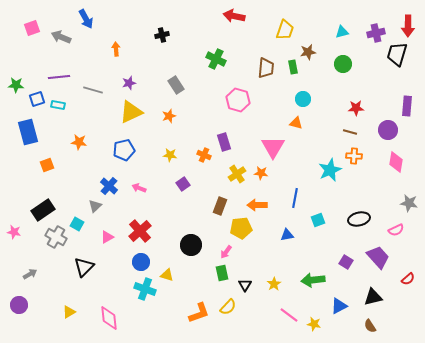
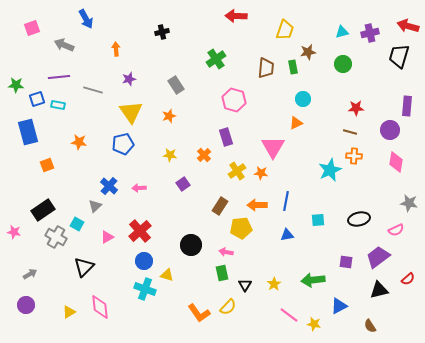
red arrow at (234, 16): moved 2 px right; rotated 10 degrees counterclockwise
red arrow at (408, 26): rotated 105 degrees clockwise
purple cross at (376, 33): moved 6 px left
black cross at (162, 35): moved 3 px up
gray arrow at (61, 37): moved 3 px right, 8 px down
black trapezoid at (397, 54): moved 2 px right, 2 px down
green cross at (216, 59): rotated 30 degrees clockwise
purple star at (129, 83): moved 4 px up
pink hexagon at (238, 100): moved 4 px left
yellow triangle at (131, 112): rotated 40 degrees counterclockwise
orange triangle at (296, 123): rotated 40 degrees counterclockwise
purple circle at (388, 130): moved 2 px right
purple rectangle at (224, 142): moved 2 px right, 5 px up
blue pentagon at (124, 150): moved 1 px left, 6 px up
orange cross at (204, 155): rotated 24 degrees clockwise
yellow cross at (237, 174): moved 3 px up
pink arrow at (139, 188): rotated 24 degrees counterclockwise
blue line at (295, 198): moved 9 px left, 3 px down
brown rectangle at (220, 206): rotated 12 degrees clockwise
cyan square at (318, 220): rotated 16 degrees clockwise
pink arrow at (226, 252): rotated 64 degrees clockwise
purple trapezoid at (378, 257): rotated 85 degrees counterclockwise
blue circle at (141, 262): moved 3 px right, 1 px up
purple square at (346, 262): rotated 24 degrees counterclockwise
black triangle at (373, 297): moved 6 px right, 7 px up
purple circle at (19, 305): moved 7 px right
orange L-shape at (199, 313): rotated 75 degrees clockwise
pink diamond at (109, 318): moved 9 px left, 11 px up
